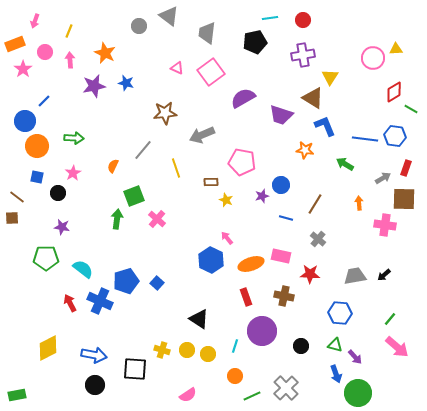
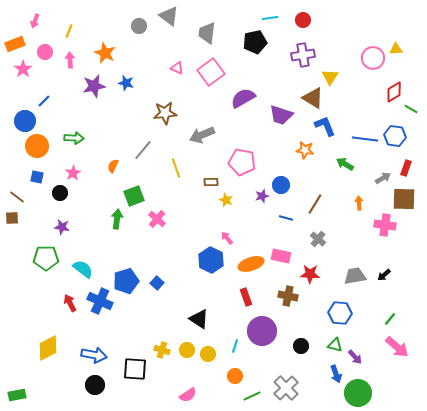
black circle at (58, 193): moved 2 px right
brown cross at (284, 296): moved 4 px right
